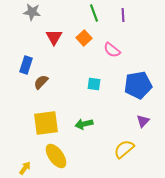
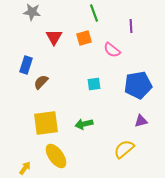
purple line: moved 8 px right, 11 px down
orange square: rotated 28 degrees clockwise
cyan square: rotated 16 degrees counterclockwise
purple triangle: moved 2 px left; rotated 32 degrees clockwise
